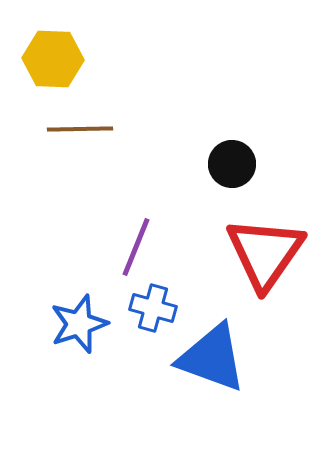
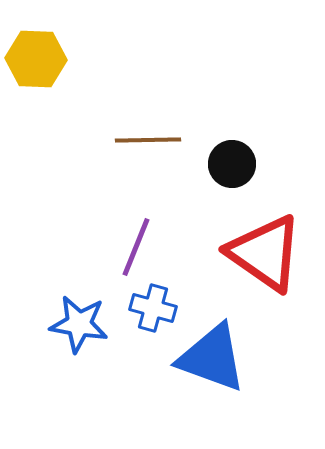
yellow hexagon: moved 17 px left
brown line: moved 68 px right, 11 px down
red triangle: rotated 30 degrees counterclockwise
blue star: rotated 28 degrees clockwise
